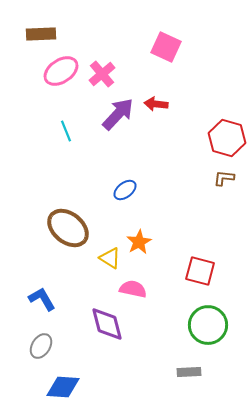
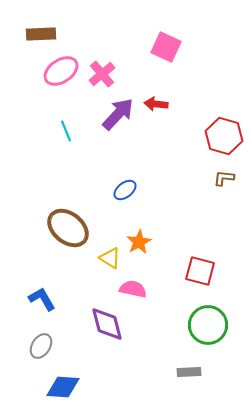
red hexagon: moved 3 px left, 2 px up
